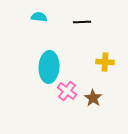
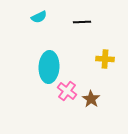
cyan semicircle: rotated 147 degrees clockwise
yellow cross: moved 3 px up
brown star: moved 2 px left, 1 px down
